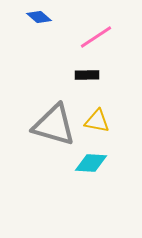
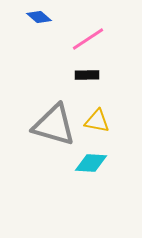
pink line: moved 8 px left, 2 px down
